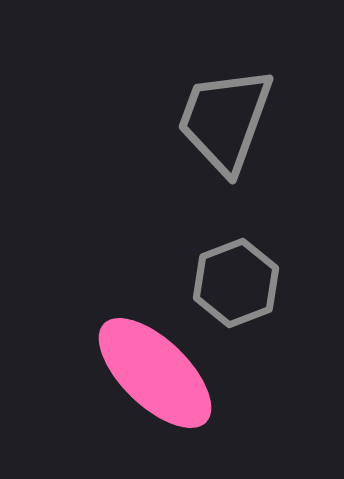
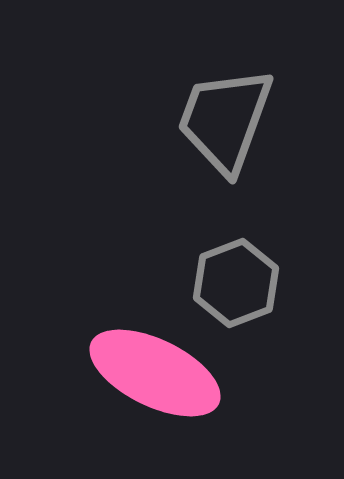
pink ellipse: rotated 18 degrees counterclockwise
